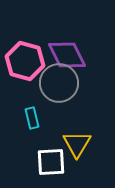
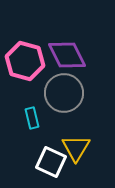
gray circle: moved 5 px right, 10 px down
yellow triangle: moved 1 px left, 4 px down
white square: rotated 28 degrees clockwise
